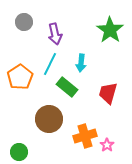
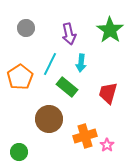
gray circle: moved 2 px right, 6 px down
purple arrow: moved 14 px right
